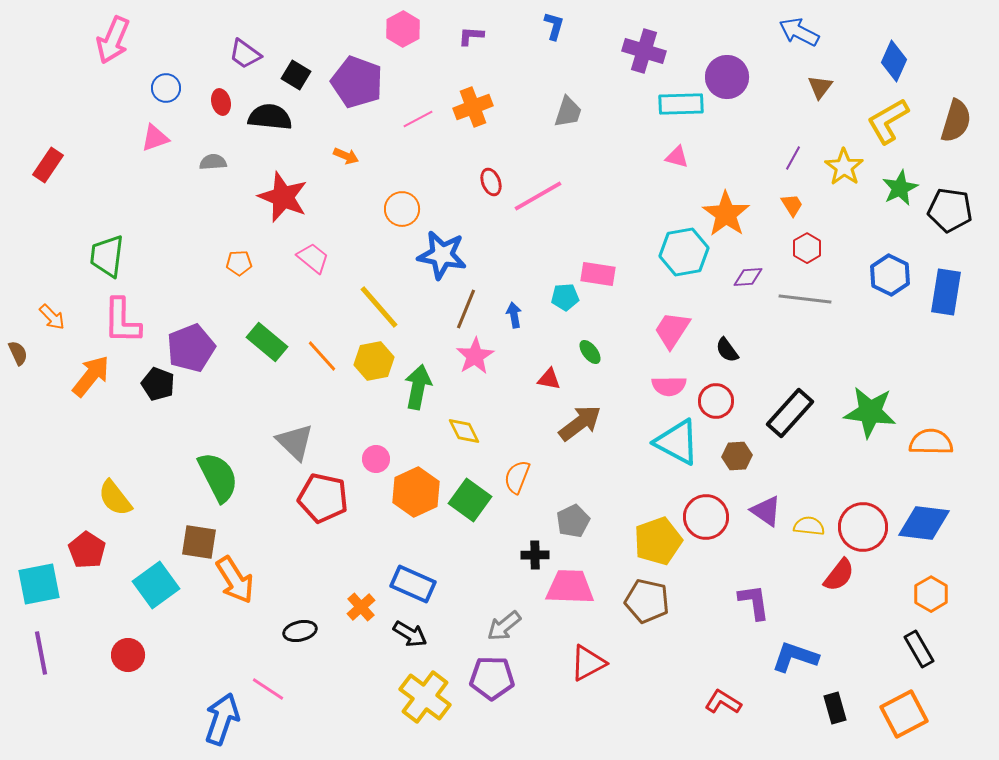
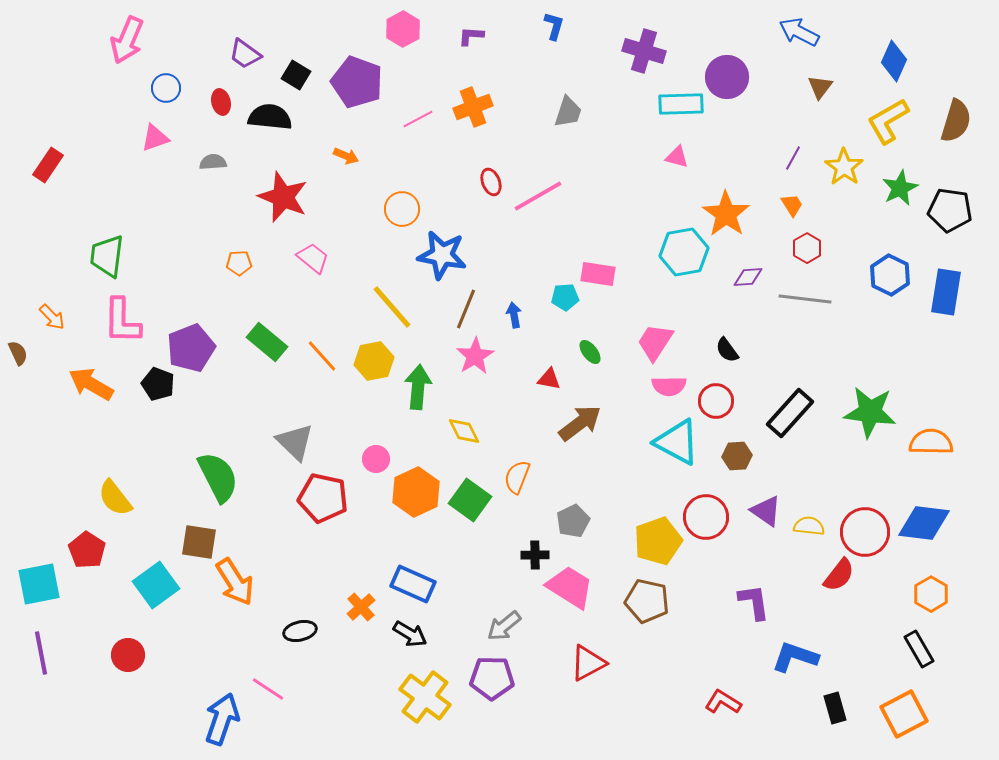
pink arrow at (113, 40): moved 14 px right
yellow line at (379, 307): moved 13 px right
pink trapezoid at (672, 330): moved 17 px left, 12 px down
orange arrow at (91, 376): moved 8 px down; rotated 99 degrees counterclockwise
green arrow at (418, 387): rotated 6 degrees counterclockwise
red circle at (863, 527): moved 2 px right, 5 px down
orange arrow at (235, 580): moved 2 px down
pink trapezoid at (570, 587): rotated 30 degrees clockwise
